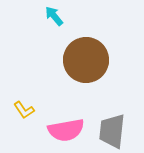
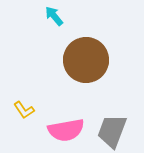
gray trapezoid: rotated 15 degrees clockwise
